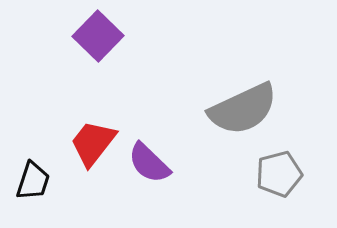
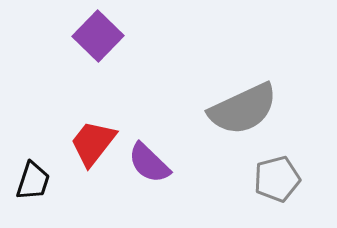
gray pentagon: moved 2 px left, 5 px down
